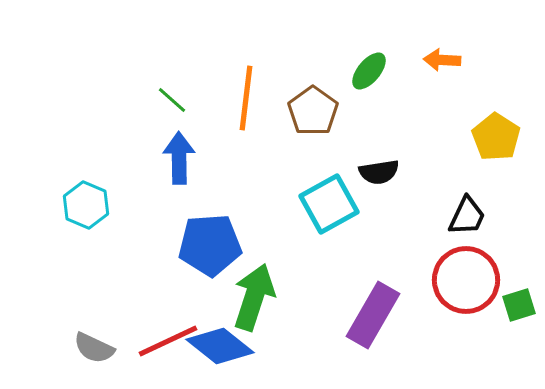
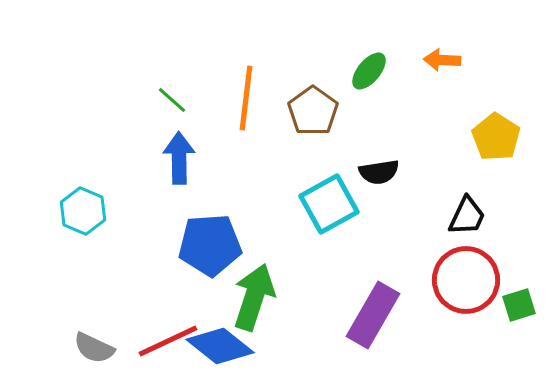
cyan hexagon: moved 3 px left, 6 px down
